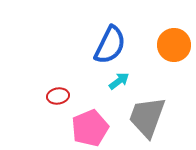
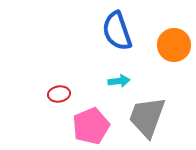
blue semicircle: moved 7 px right, 14 px up; rotated 135 degrees clockwise
cyan arrow: rotated 30 degrees clockwise
red ellipse: moved 1 px right, 2 px up
pink pentagon: moved 1 px right, 2 px up
